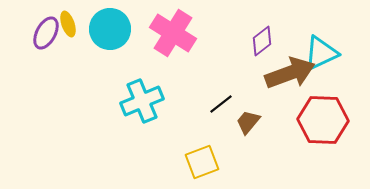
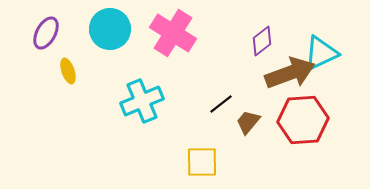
yellow ellipse: moved 47 px down
red hexagon: moved 20 px left; rotated 6 degrees counterclockwise
yellow square: rotated 20 degrees clockwise
